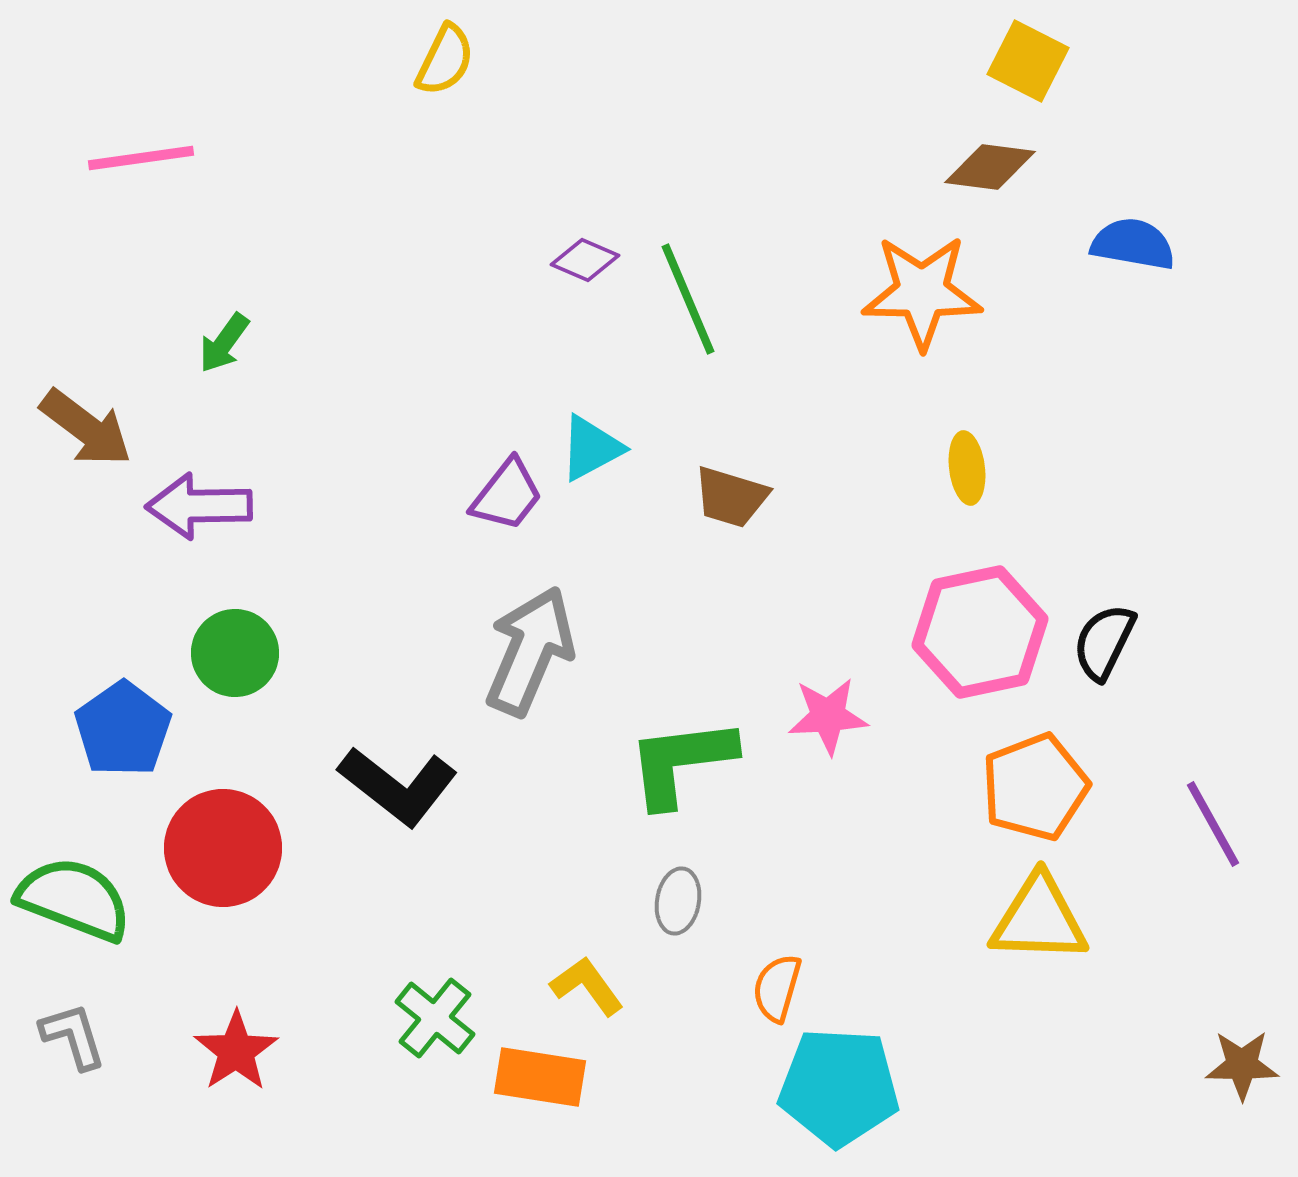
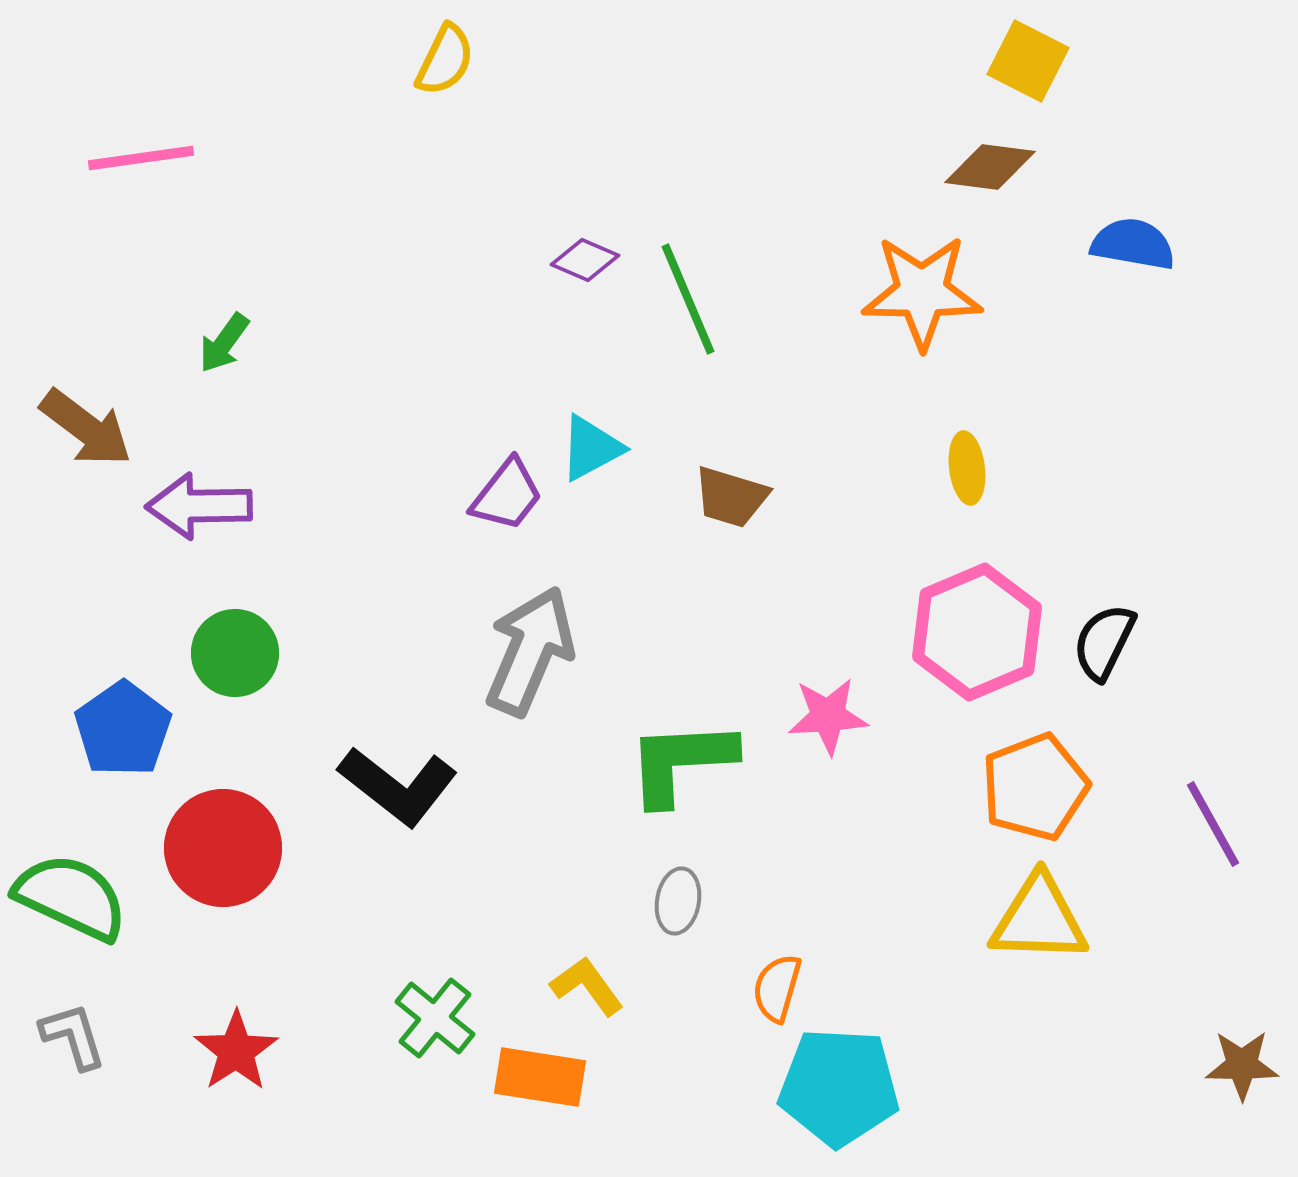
pink hexagon: moved 3 px left; rotated 11 degrees counterclockwise
green L-shape: rotated 4 degrees clockwise
green semicircle: moved 3 px left, 2 px up; rotated 4 degrees clockwise
